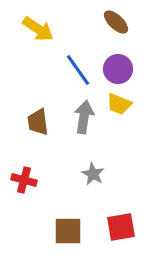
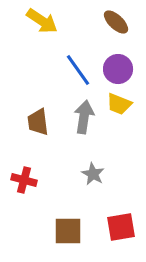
yellow arrow: moved 4 px right, 8 px up
